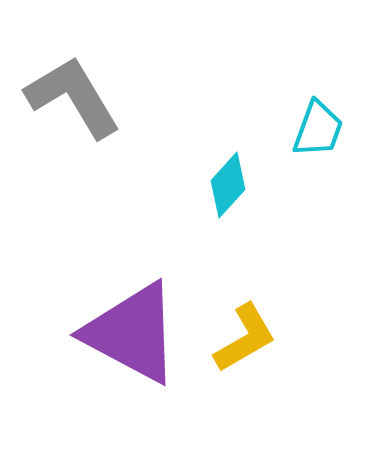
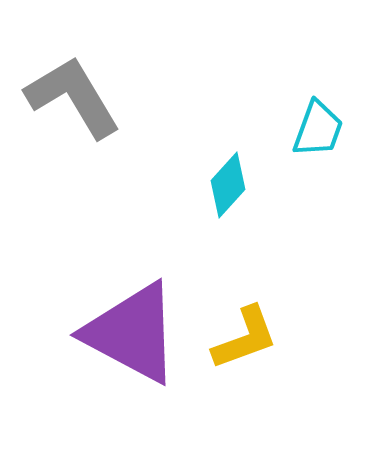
yellow L-shape: rotated 10 degrees clockwise
